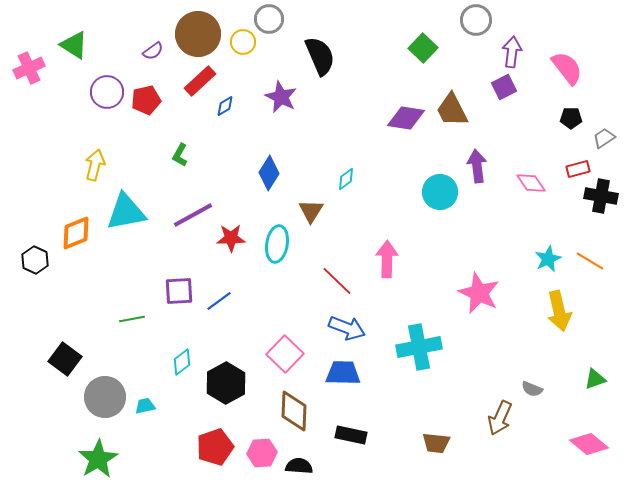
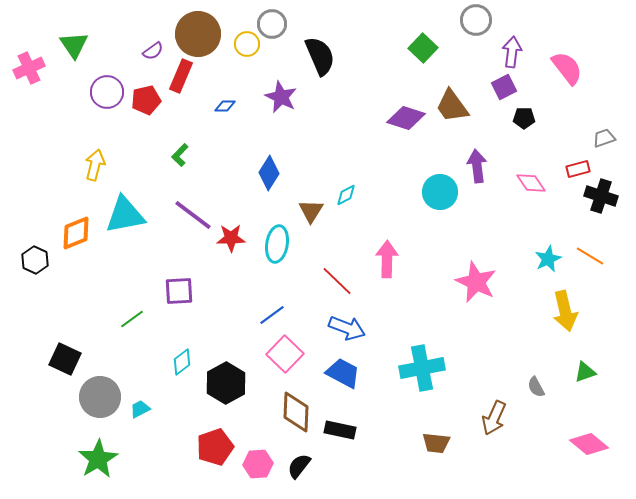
gray circle at (269, 19): moved 3 px right, 5 px down
yellow circle at (243, 42): moved 4 px right, 2 px down
green triangle at (74, 45): rotated 24 degrees clockwise
red rectangle at (200, 81): moved 19 px left, 5 px up; rotated 24 degrees counterclockwise
blue diamond at (225, 106): rotated 30 degrees clockwise
brown trapezoid at (452, 110): moved 4 px up; rotated 9 degrees counterclockwise
purple diamond at (406, 118): rotated 9 degrees clockwise
black pentagon at (571, 118): moved 47 px left
gray trapezoid at (604, 138): rotated 15 degrees clockwise
green L-shape at (180, 155): rotated 15 degrees clockwise
cyan diamond at (346, 179): moved 16 px down; rotated 10 degrees clockwise
black cross at (601, 196): rotated 8 degrees clockwise
cyan triangle at (126, 212): moved 1 px left, 3 px down
purple line at (193, 215): rotated 66 degrees clockwise
orange line at (590, 261): moved 5 px up
pink star at (479, 293): moved 3 px left, 11 px up
blue line at (219, 301): moved 53 px right, 14 px down
yellow arrow at (559, 311): moved 6 px right
green line at (132, 319): rotated 25 degrees counterclockwise
cyan cross at (419, 347): moved 3 px right, 21 px down
black square at (65, 359): rotated 12 degrees counterclockwise
blue trapezoid at (343, 373): rotated 27 degrees clockwise
green triangle at (595, 379): moved 10 px left, 7 px up
gray semicircle at (532, 389): moved 4 px right, 2 px up; rotated 40 degrees clockwise
gray circle at (105, 397): moved 5 px left
cyan trapezoid at (145, 406): moved 5 px left, 3 px down; rotated 15 degrees counterclockwise
brown diamond at (294, 411): moved 2 px right, 1 px down
brown arrow at (500, 418): moved 6 px left
black rectangle at (351, 435): moved 11 px left, 5 px up
pink hexagon at (262, 453): moved 4 px left, 11 px down
black semicircle at (299, 466): rotated 56 degrees counterclockwise
